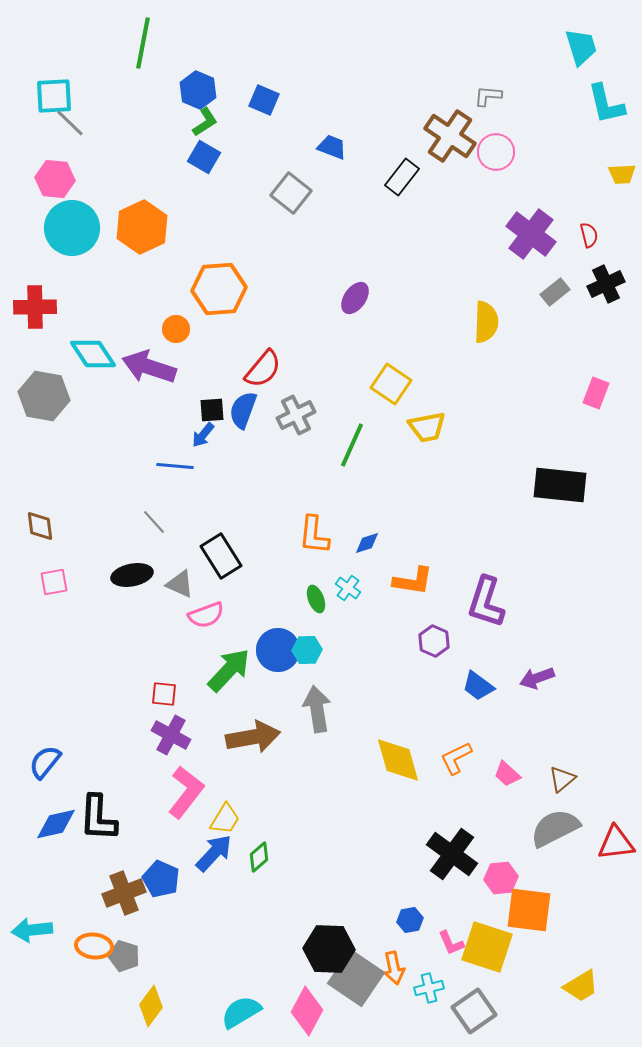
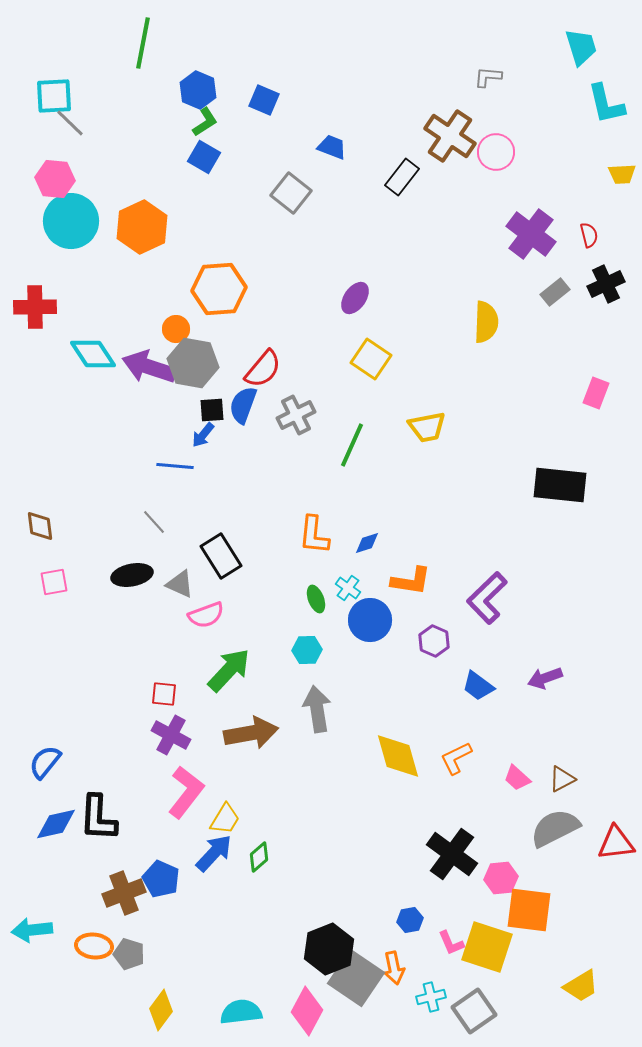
gray L-shape at (488, 96): moved 19 px up
cyan circle at (72, 228): moved 1 px left, 7 px up
yellow square at (391, 384): moved 20 px left, 25 px up
gray hexagon at (44, 396): moved 149 px right, 33 px up
blue semicircle at (243, 410): moved 5 px up
orange L-shape at (413, 581): moved 2 px left
purple L-shape at (486, 602): moved 1 px right, 4 px up; rotated 28 degrees clockwise
blue circle at (278, 650): moved 92 px right, 30 px up
purple arrow at (537, 678): moved 8 px right
brown arrow at (253, 737): moved 2 px left, 4 px up
yellow diamond at (398, 760): moved 4 px up
pink trapezoid at (507, 774): moved 10 px right, 4 px down
brown triangle at (562, 779): rotated 12 degrees clockwise
black hexagon at (329, 949): rotated 24 degrees counterclockwise
gray pentagon at (124, 956): moved 5 px right, 2 px up
cyan cross at (429, 988): moved 2 px right, 9 px down
yellow diamond at (151, 1006): moved 10 px right, 4 px down
cyan semicircle at (241, 1012): rotated 24 degrees clockwise
